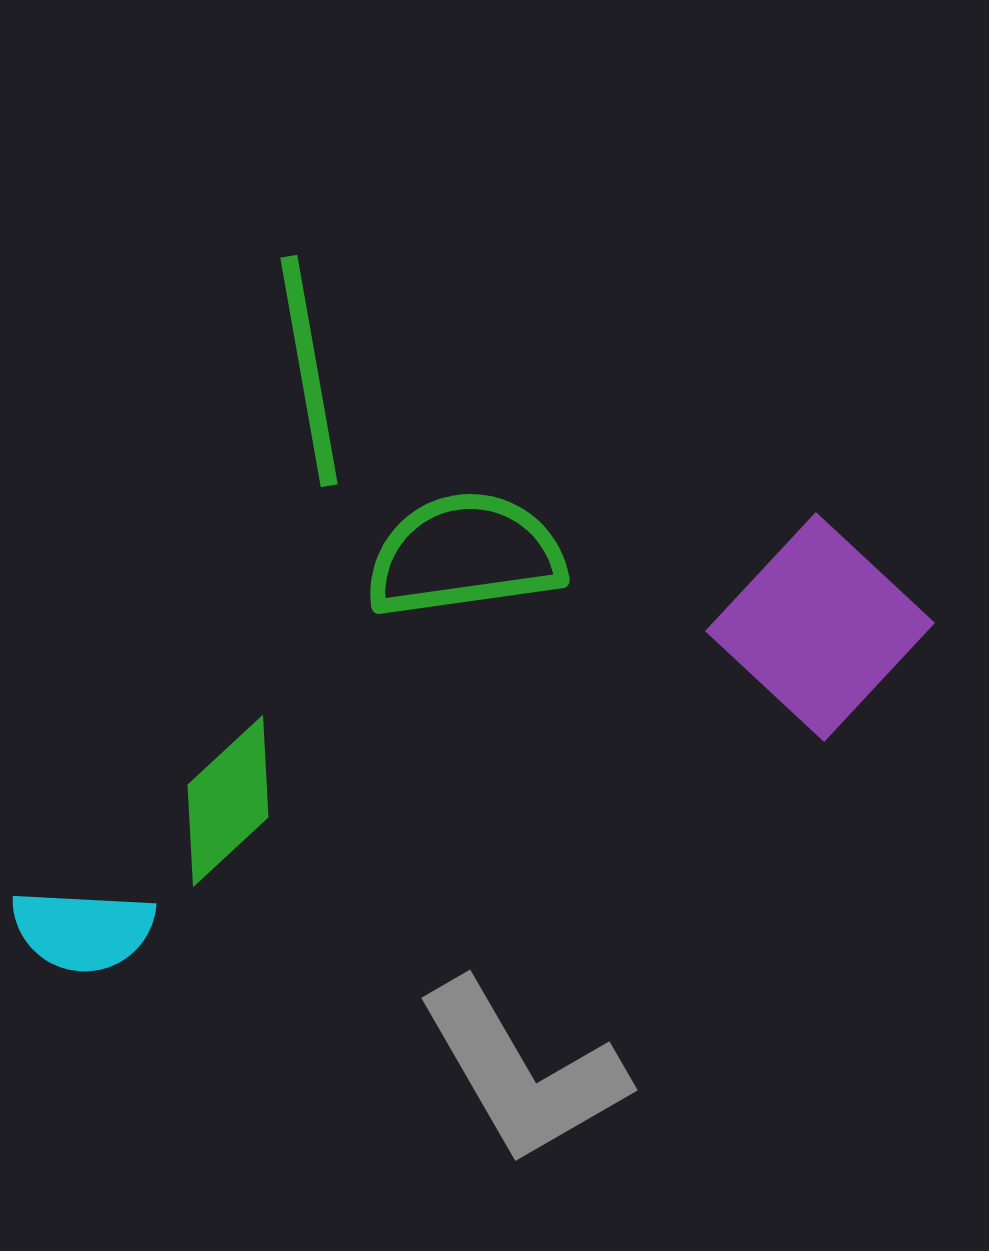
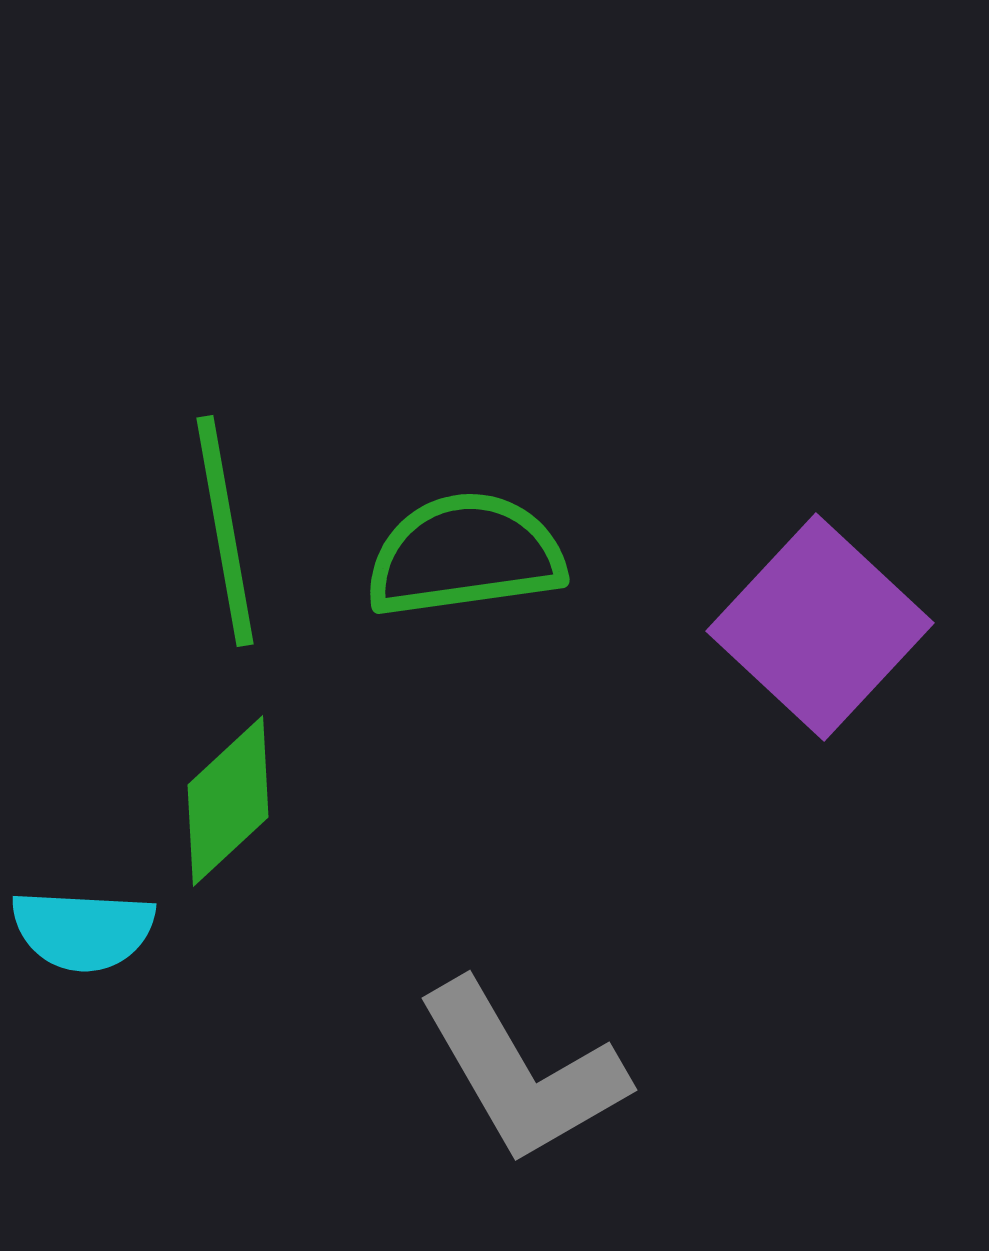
green line: moved 84 px left, 160 px down
